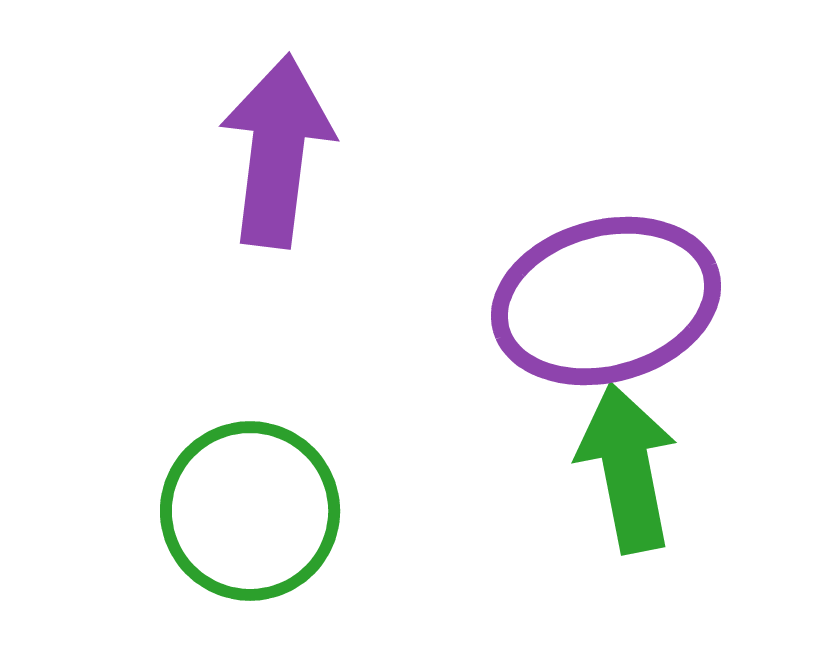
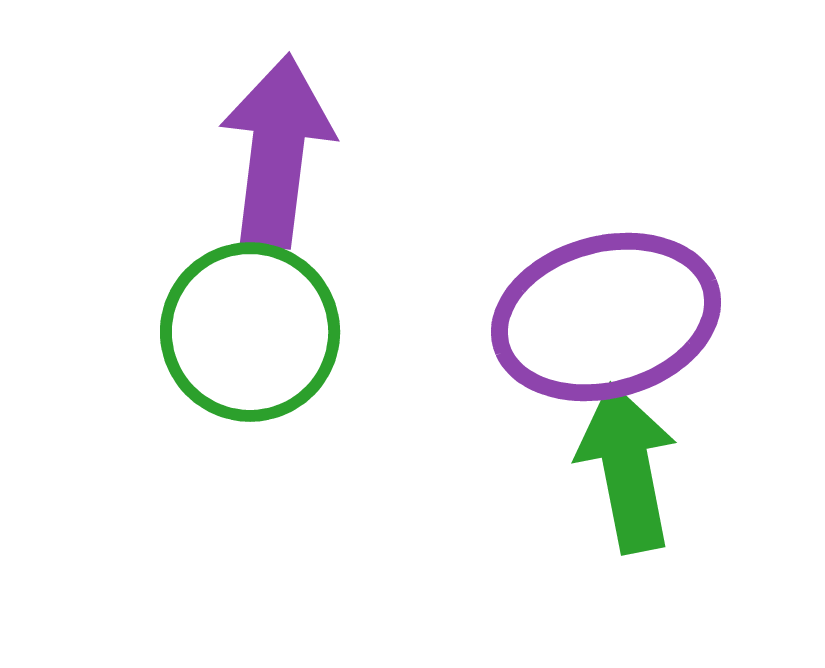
purple ellipse: moved 16 px down
green circle: moved 179 px up
